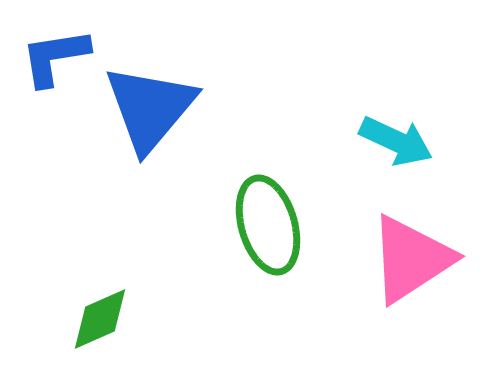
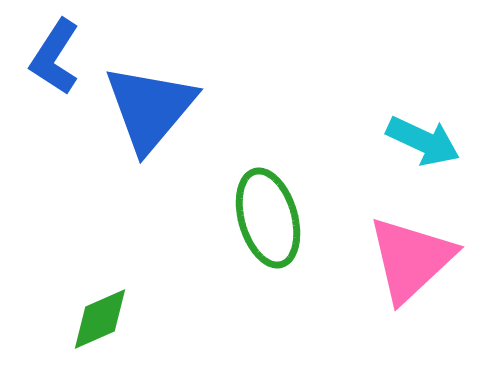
blue L-shape: rotated 48 degrees counterclockwise
cyan arrow: moved 27 px right
green ellipse: moved 7 px up
pink triangle: rotated 10 degrees counterclockwise
